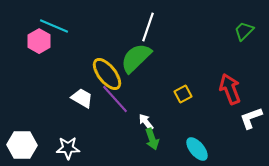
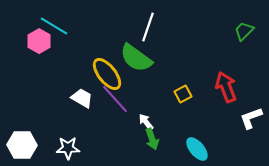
cyan line: rotated 8 degrees clockwise
green semicircle: rotated 100 degrees counterclockwise
red arrow: moved 4 px left, 2 px up
